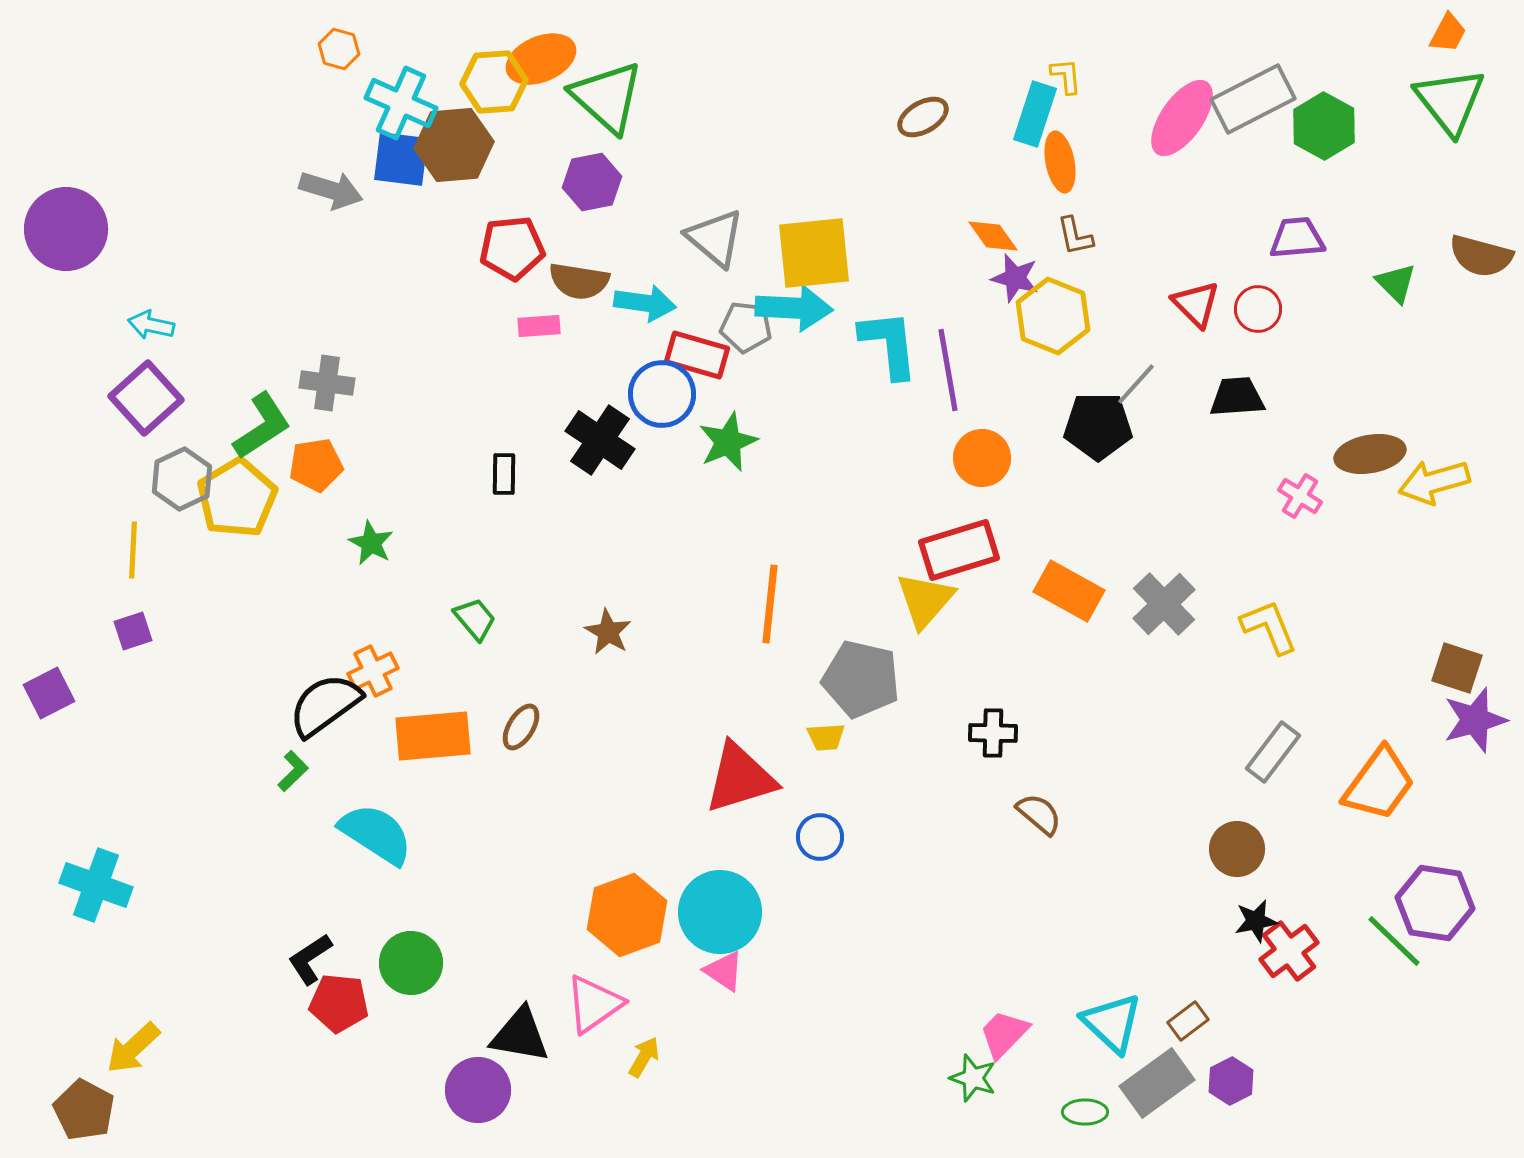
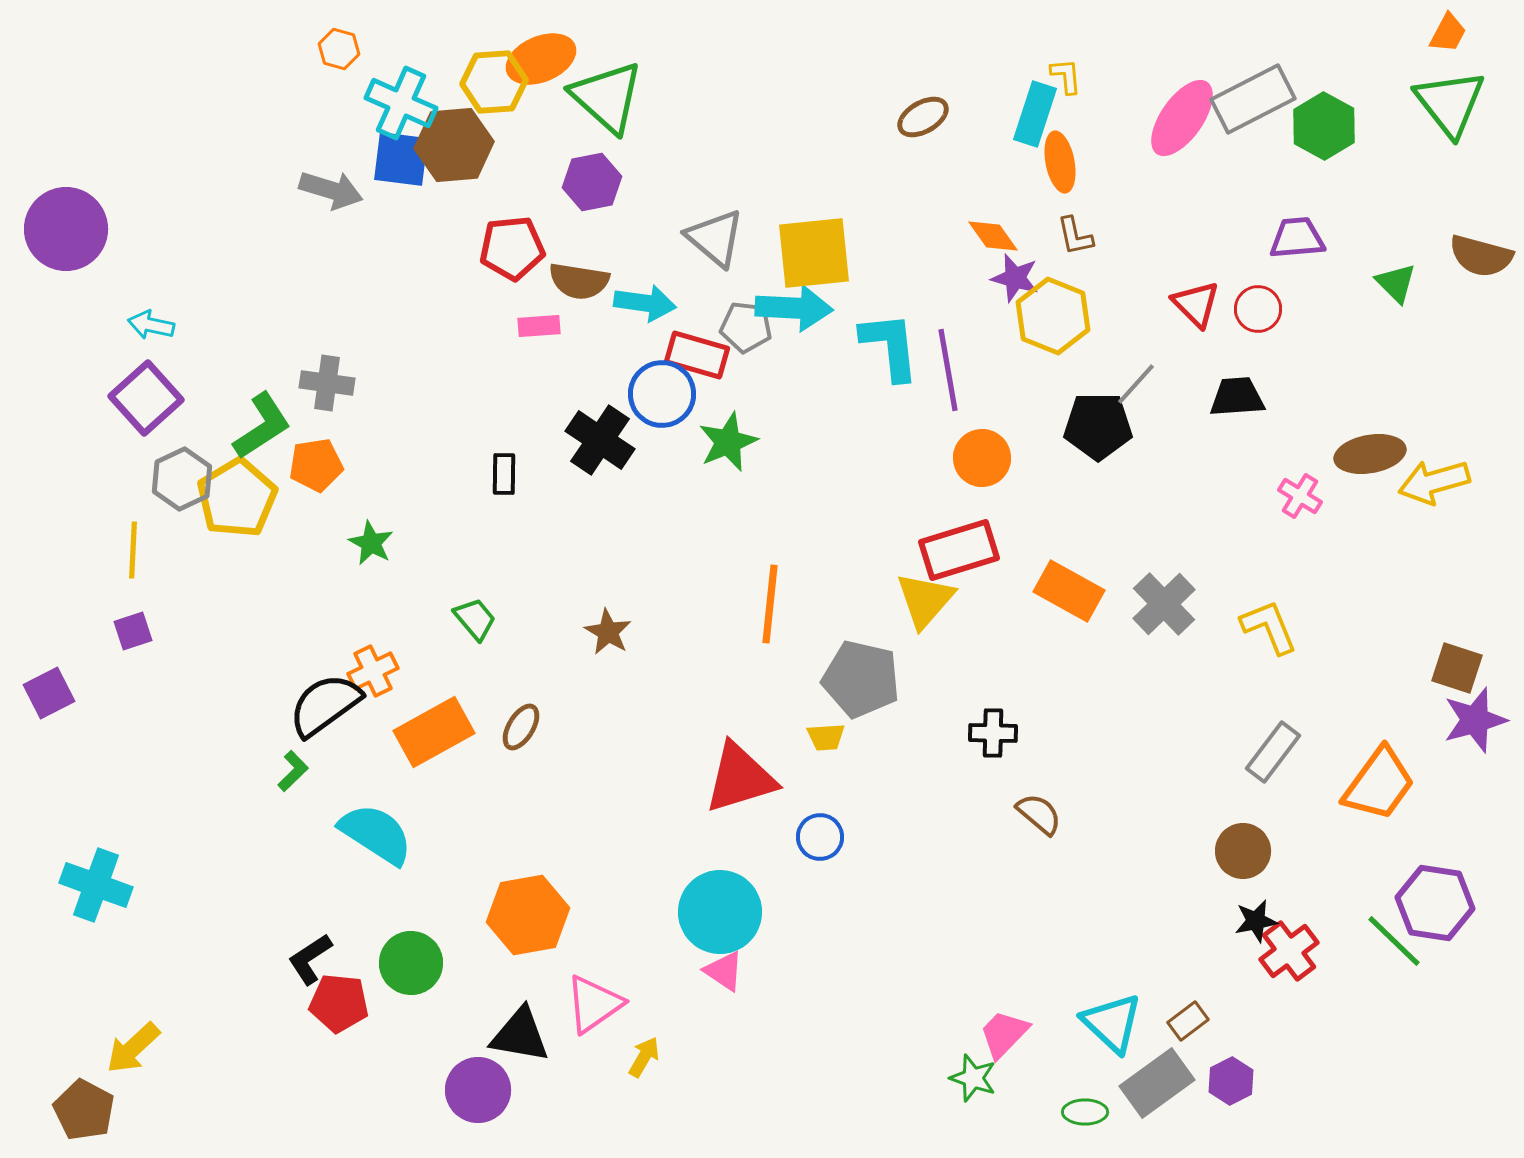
green triangle at (1450, 101): moved 2 px down
cyan L-shape at (889, 344): moved 1 px right, 2 px down
orange rectangle at (433, 736): moved 1 px right, 4 px up; rotated 24 degrees counterclockwise
brown circle at (1237, 849): moved 6 px right, 2 px down
orange hexagon at (627, 915): moved 99 px left; rotated 10 degrees clockwise
